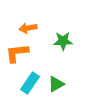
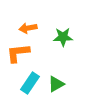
green star: moved 4 px up
orange L-shape: moved 1 px right
